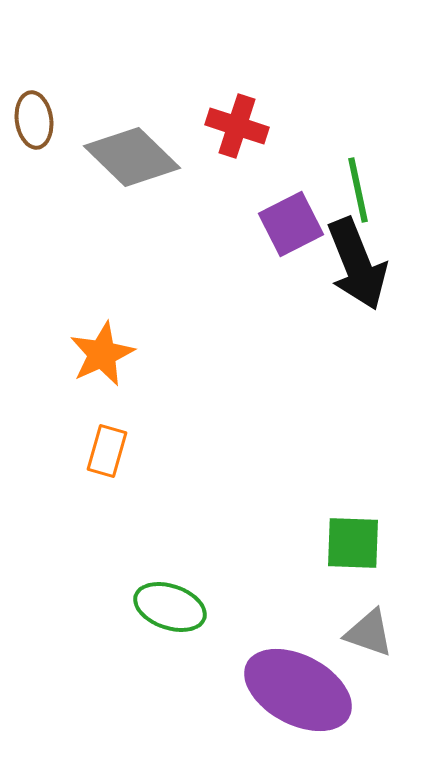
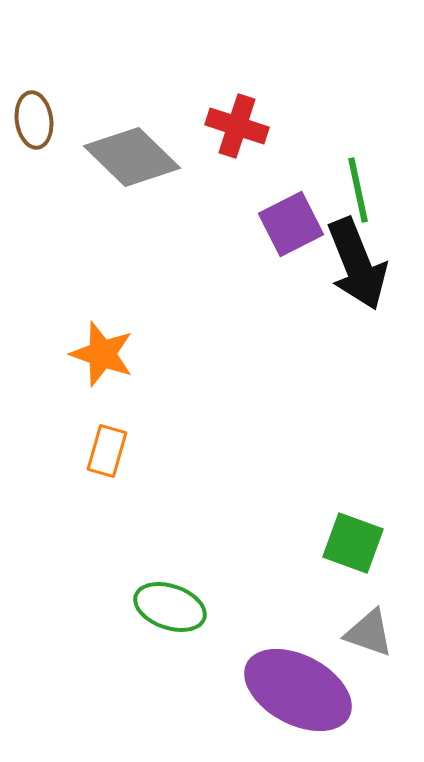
orange star: rotated 28 degrees counterclockwise
green square: rotated 18 degrees clockwise
